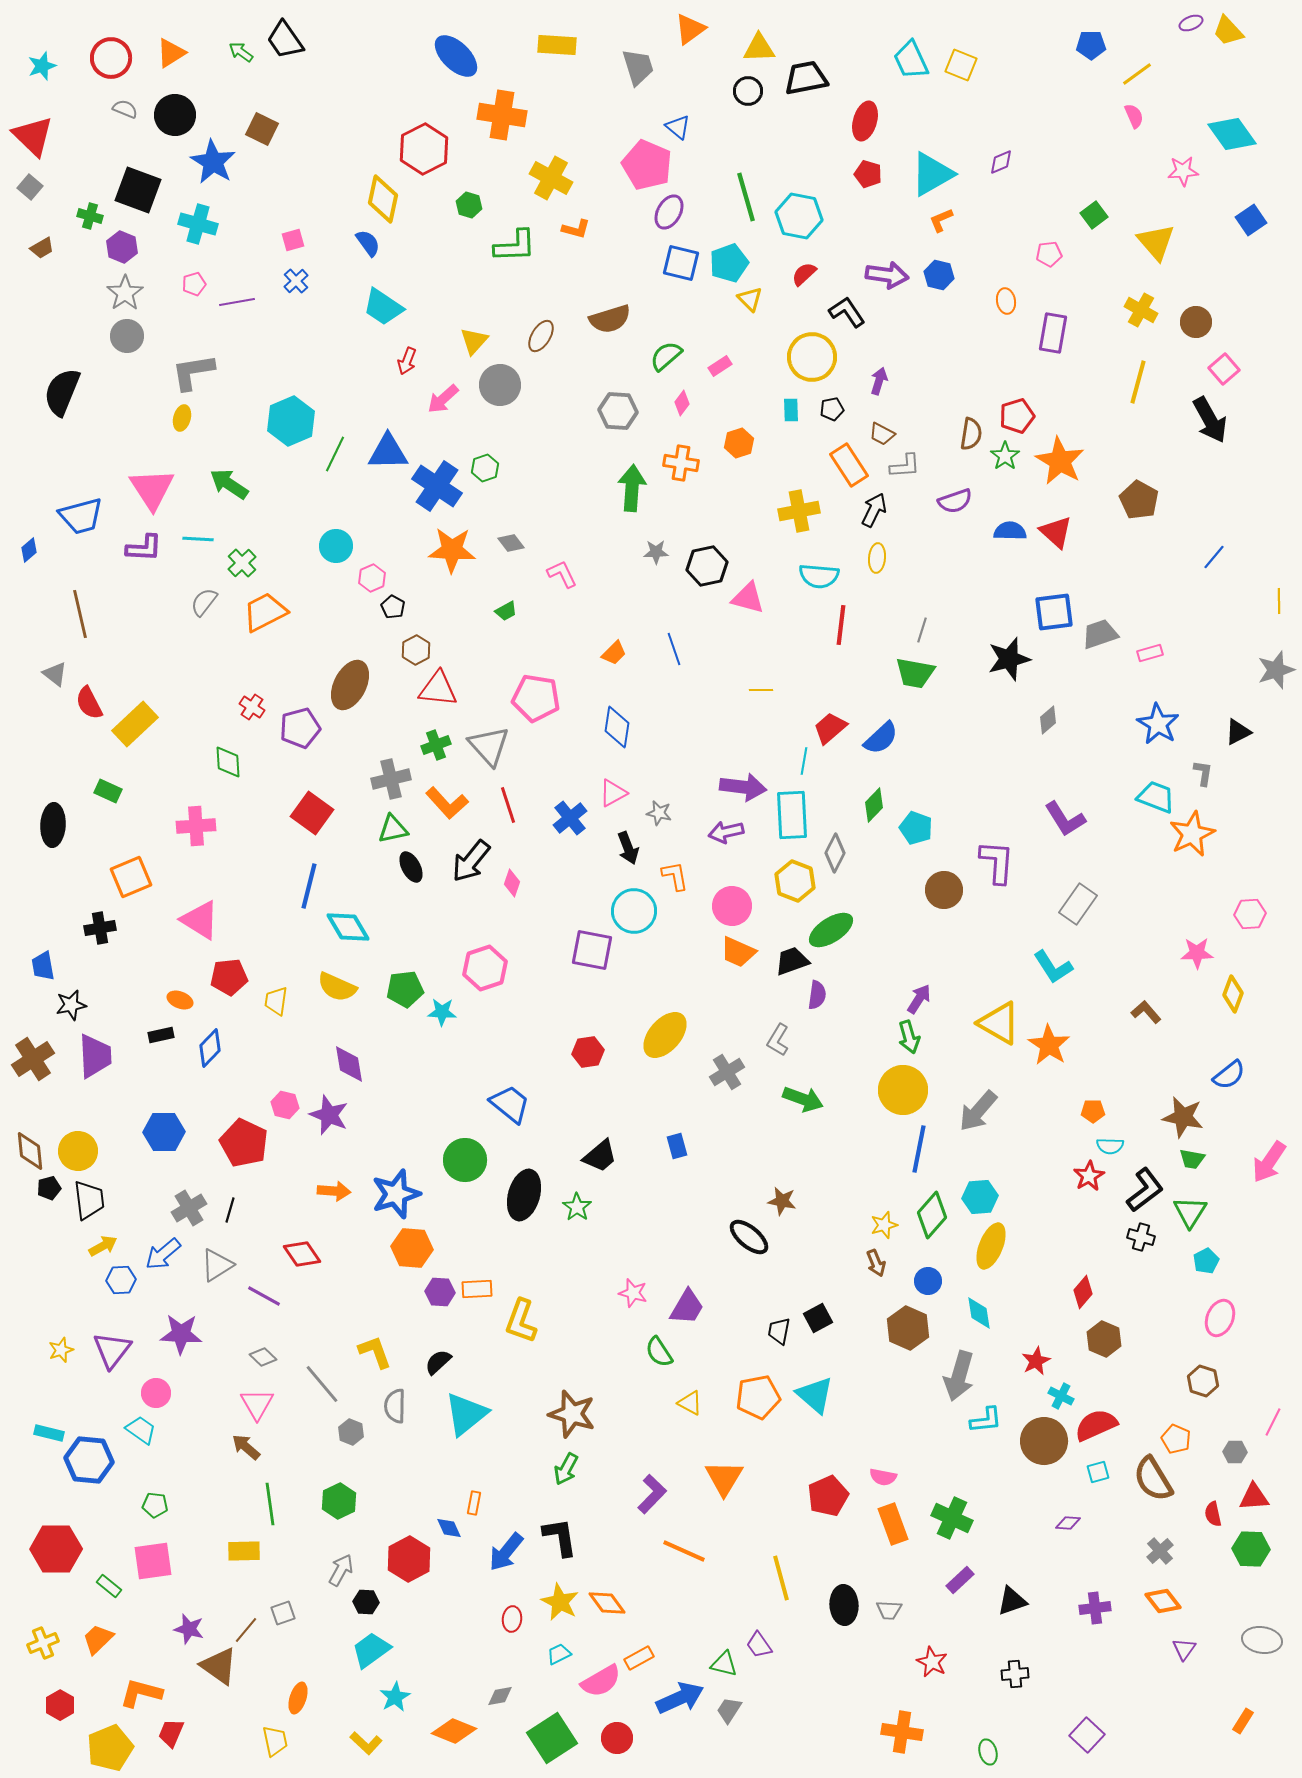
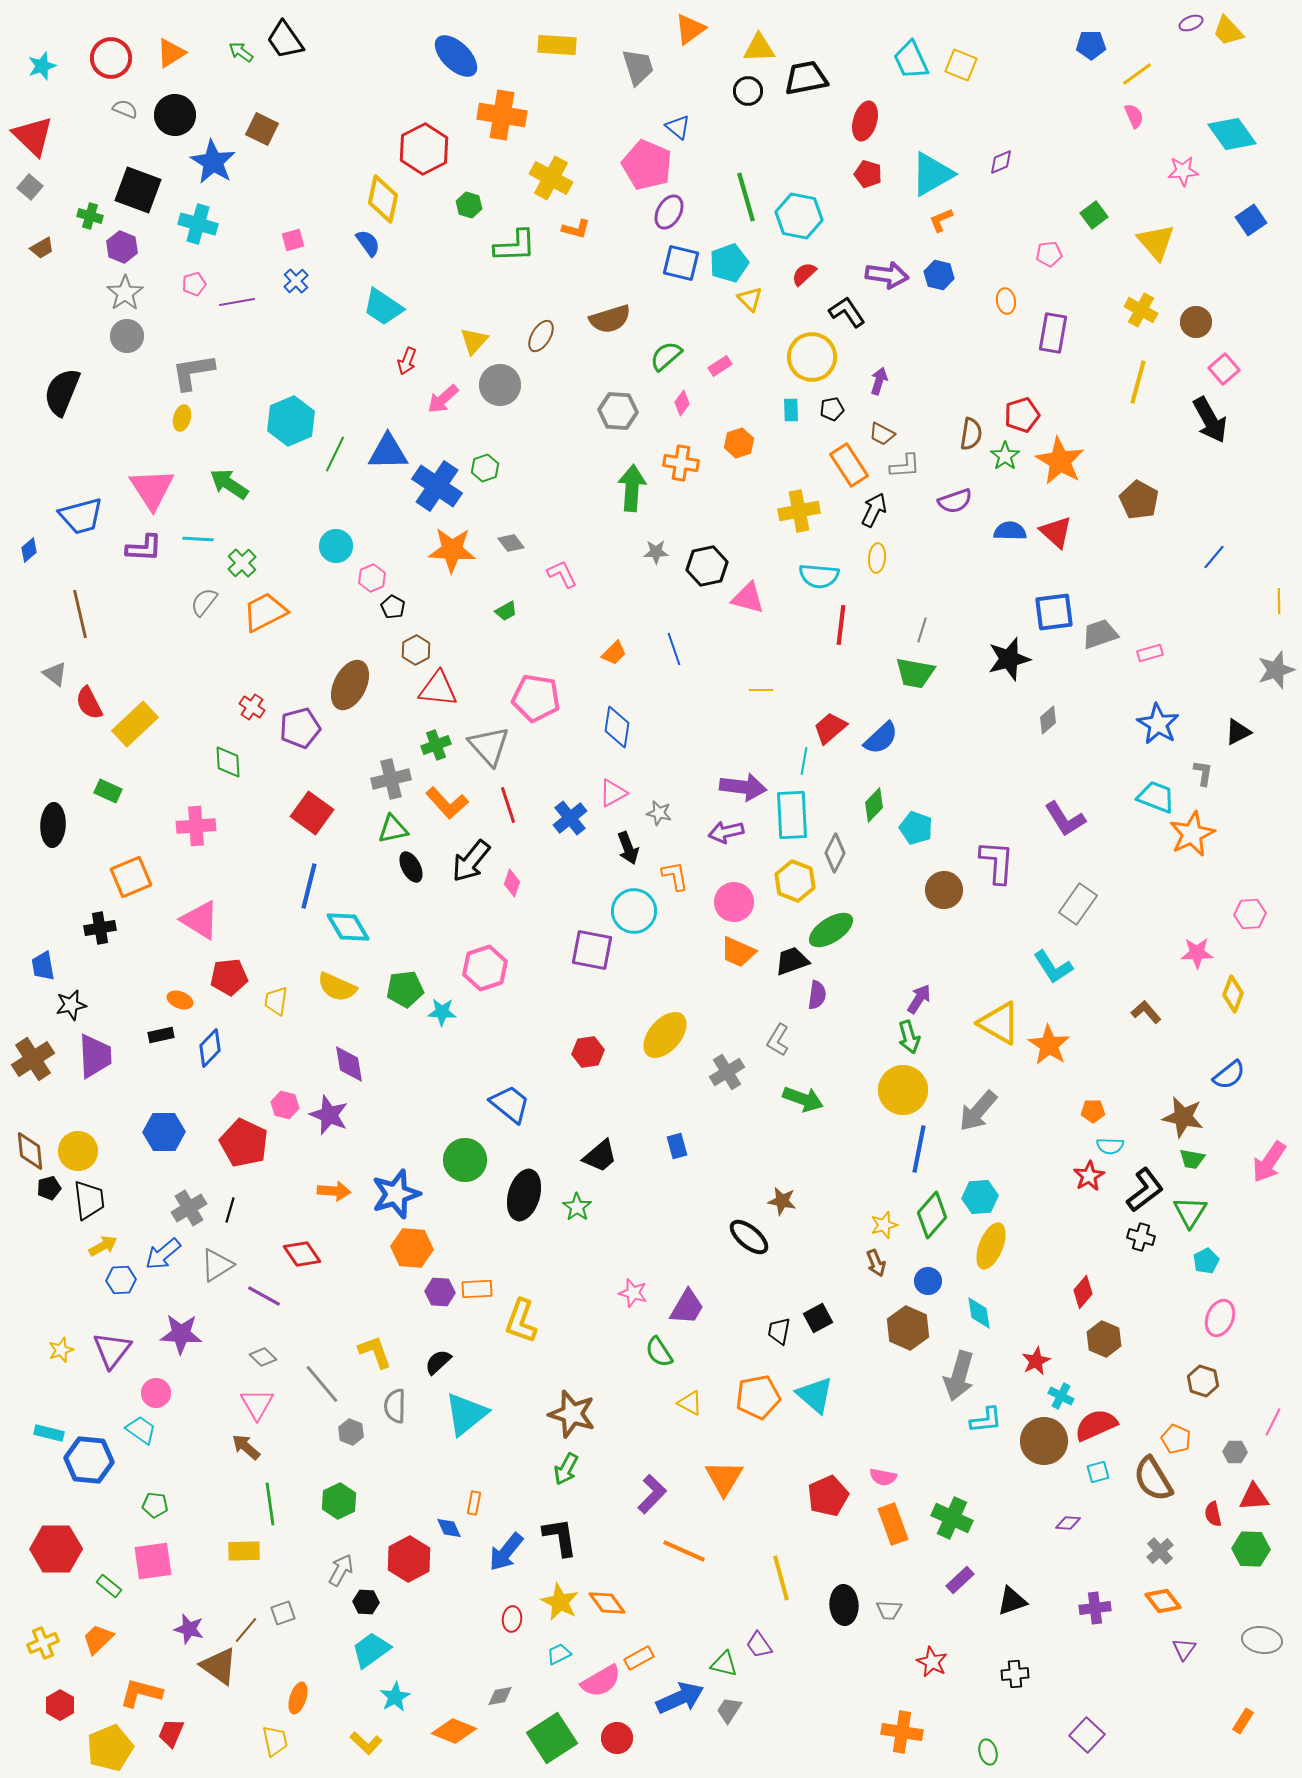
red pentagon at (1017, 416): moved 5 px right, 1 px up
pink circle at (732, 906): moved 2 px right, 4 px up
